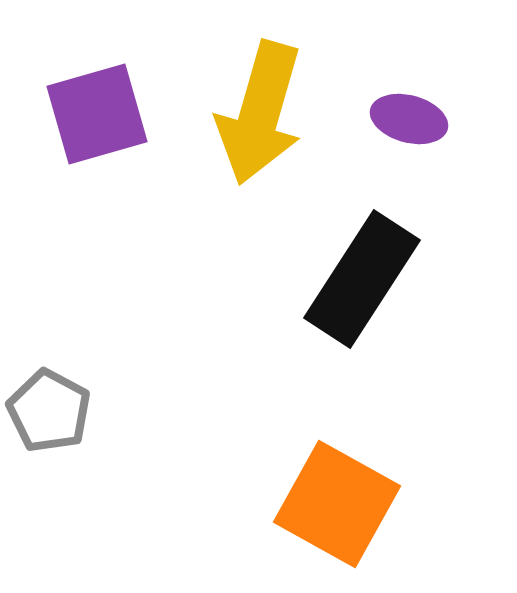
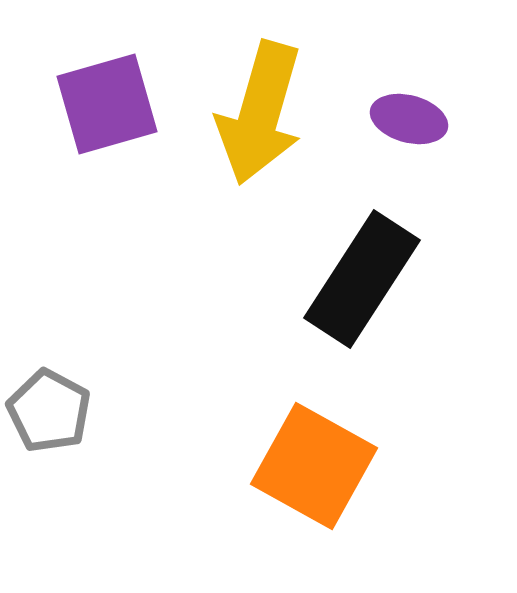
purple square: moved 10 px right, 10 px up
orange square: moved 23 px left, 38 px up
